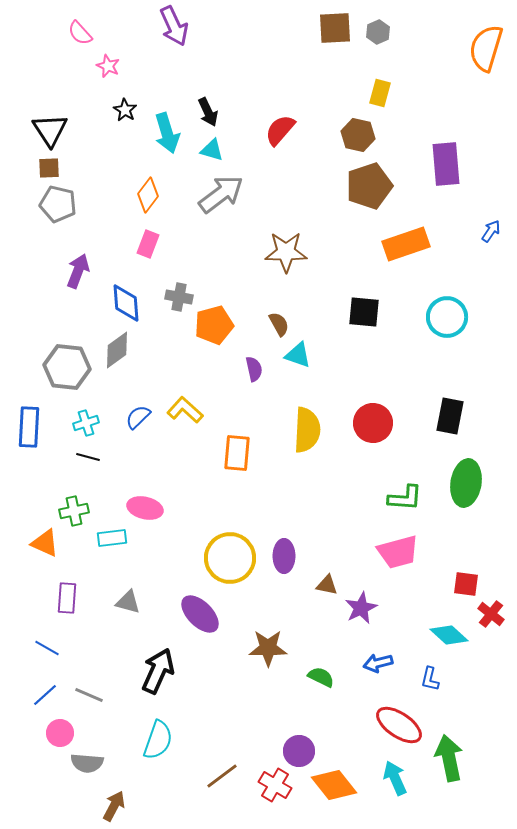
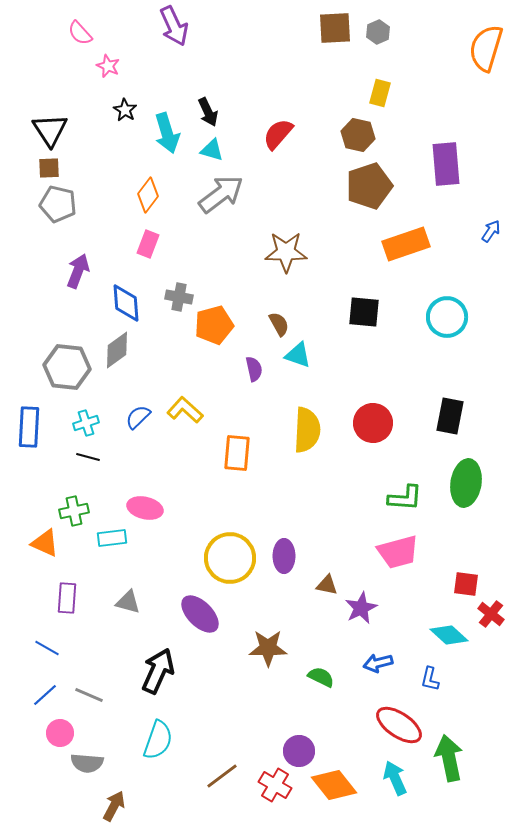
red semicircle at (280, 130): moved 2 px left, 4 px down
